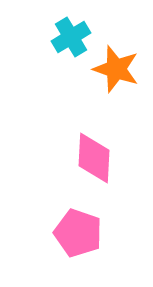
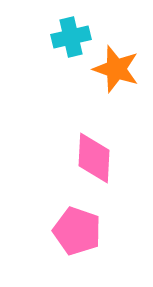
cyan cross: rotated 18 degrees clockwise
pink pentagon: moved 1 px left, 2 px up
